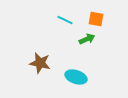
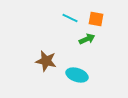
cyan line: moved 5 px right, 2 px up
brown star: moved 6 px right, 2 px up
cyan ellipse: moved 1 px right, 2 px up
